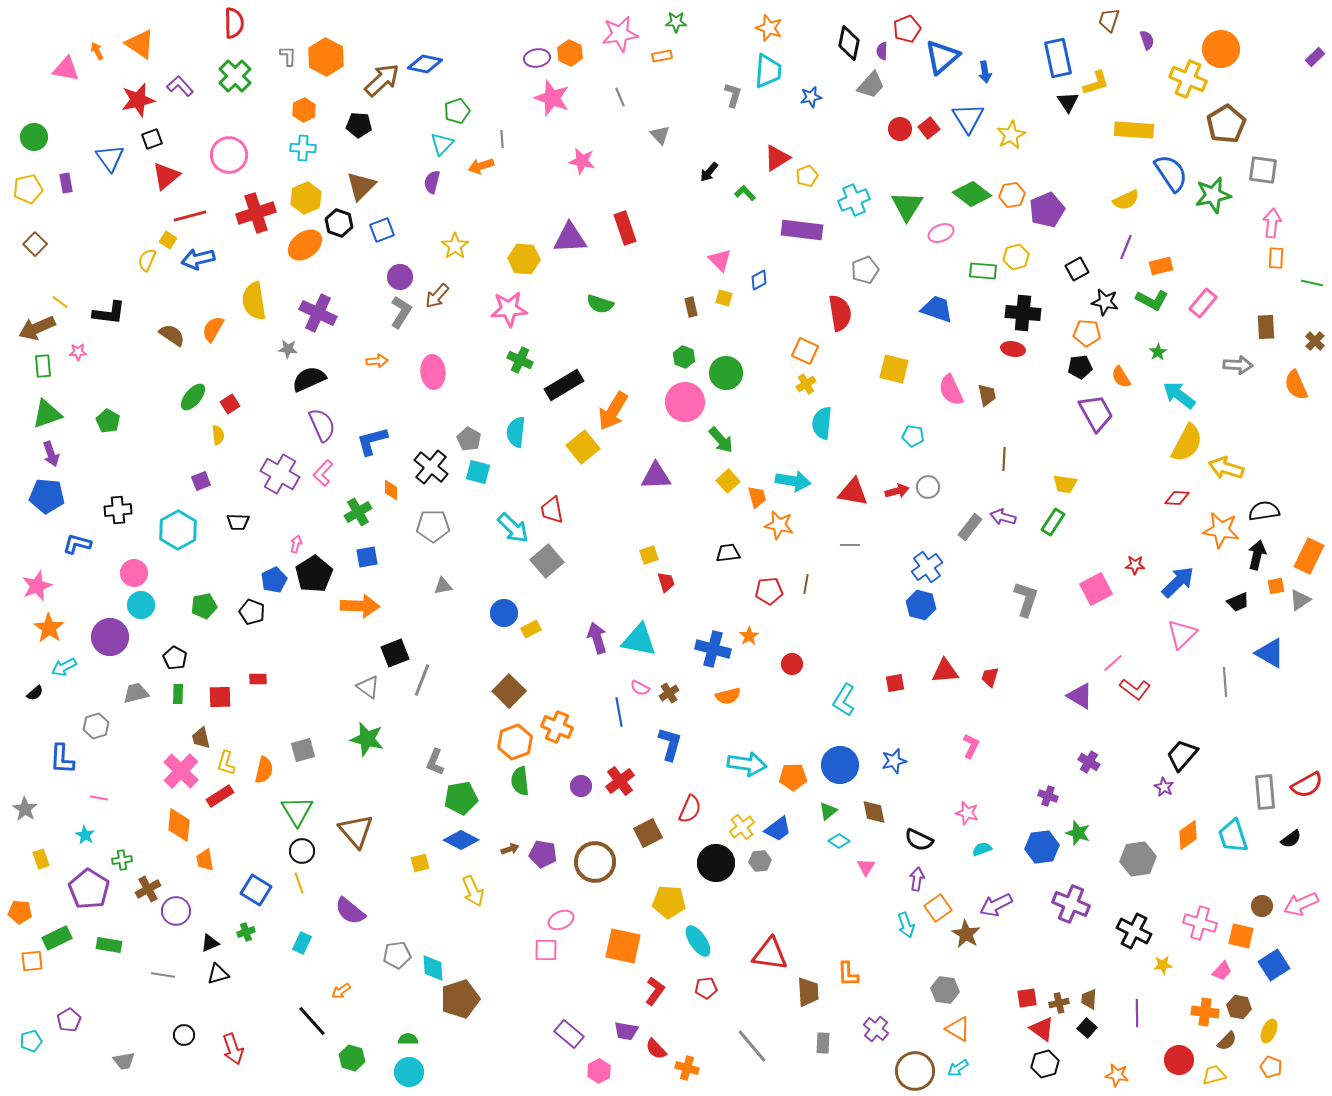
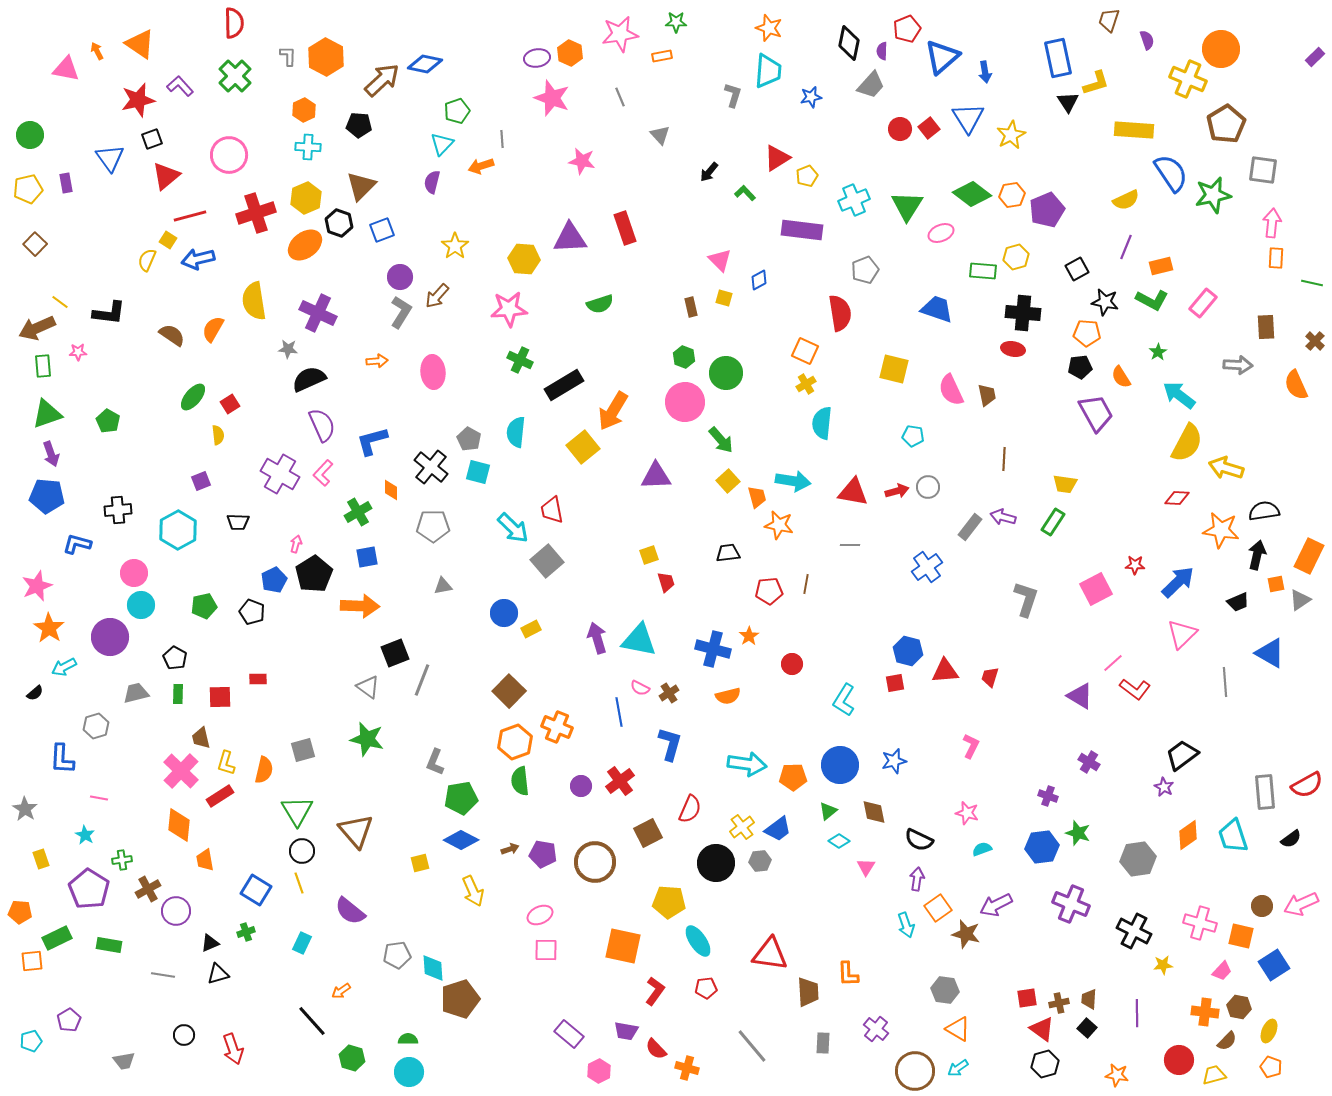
green circle at (34, 137): moved 4 px left, 2 px up
cyan cross at (303, 148): moved 5 px right, 1 px up
green semicircle at (600, 304): rotated 36 degrees counterclockwise
orange square at (1276, 586): moved 2 px up
blue hexagon at (921, 605): moved 13 px left, 46 px down
black trapezoid at (1182, 755): rotated 12 degrees clockwise
pink ellipse at (561, 920): moved 21 px left, 5 px up
brown star at (966, 934): rotated 16 degrees counterclockwise
